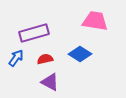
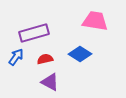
blue arrow: moved 1 px up
